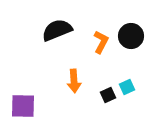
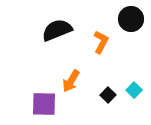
black circle: moved 17 px up
orange arrow: moved 3 px left; rotated 35 degrees clockwise
cyan square: moved 7 px right, 3 px down; rotated 21 degrees counterclockwise
black square: rotated 21 degrees counterclockwise
purple square: moved 21 px right, 2 px up
